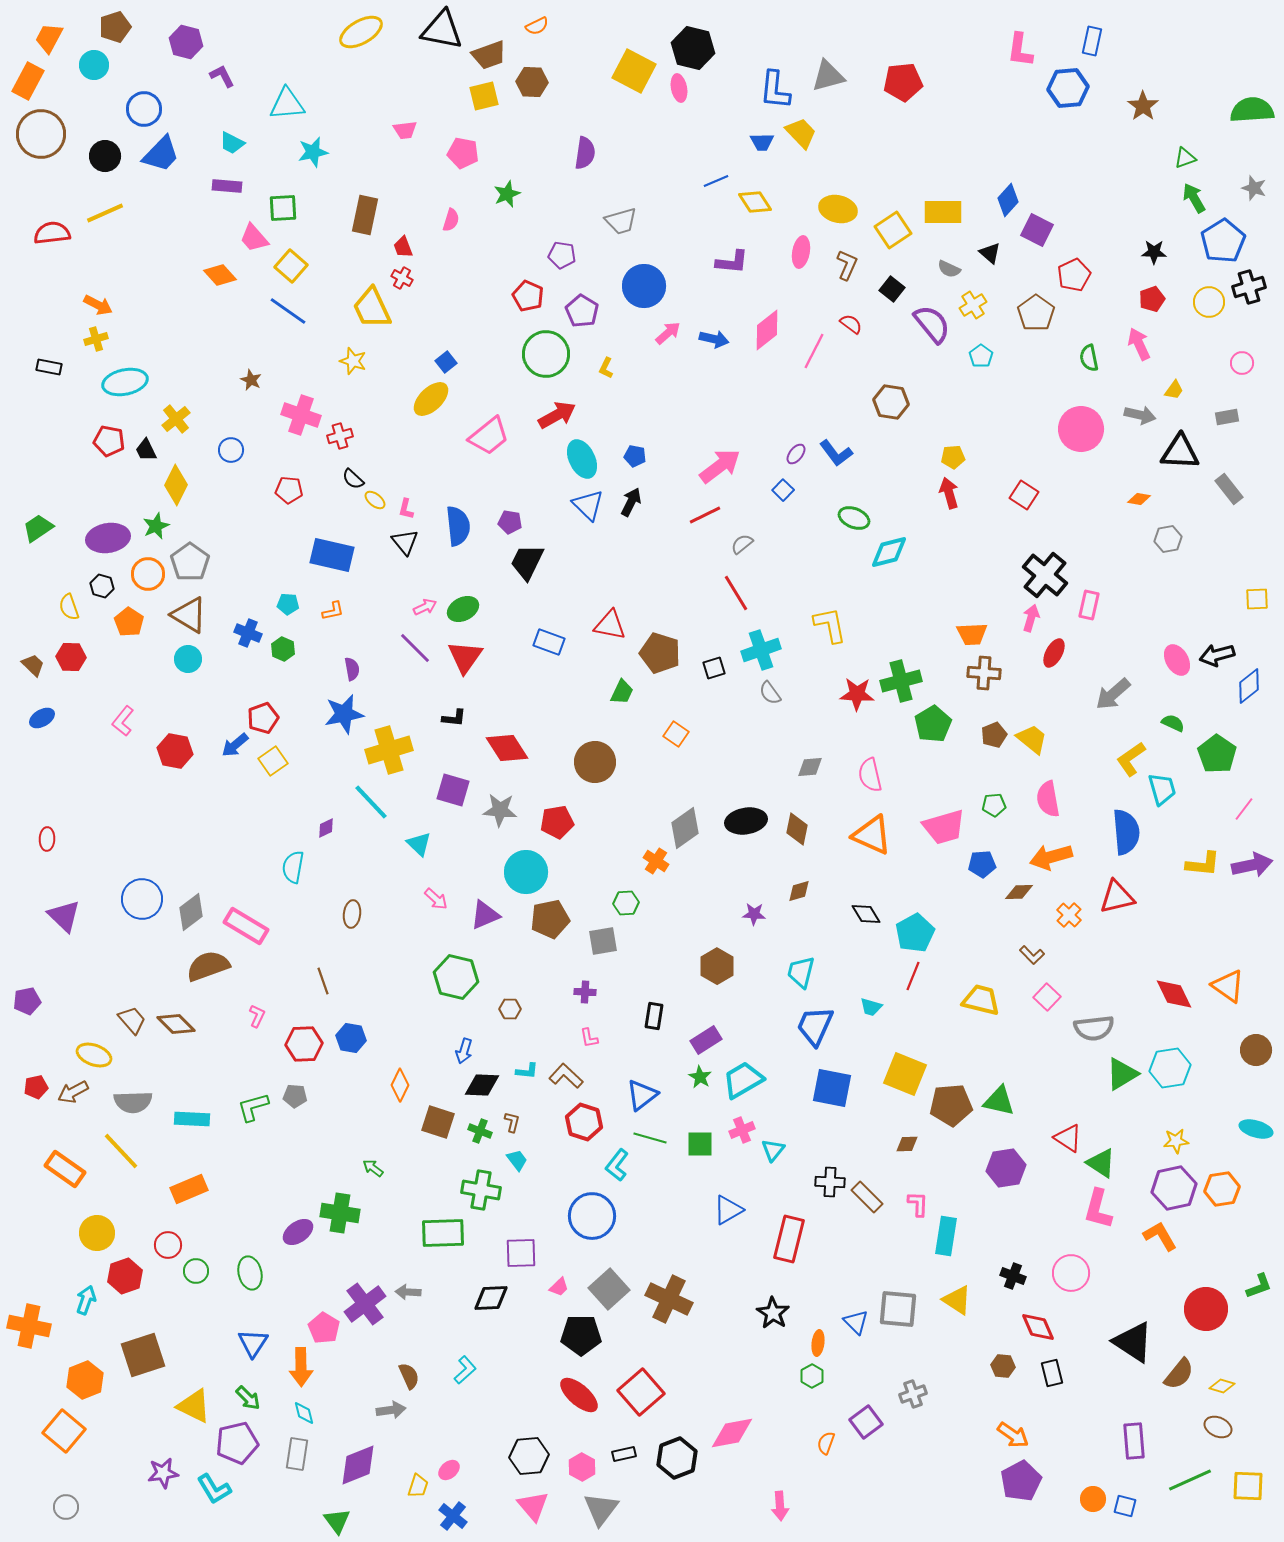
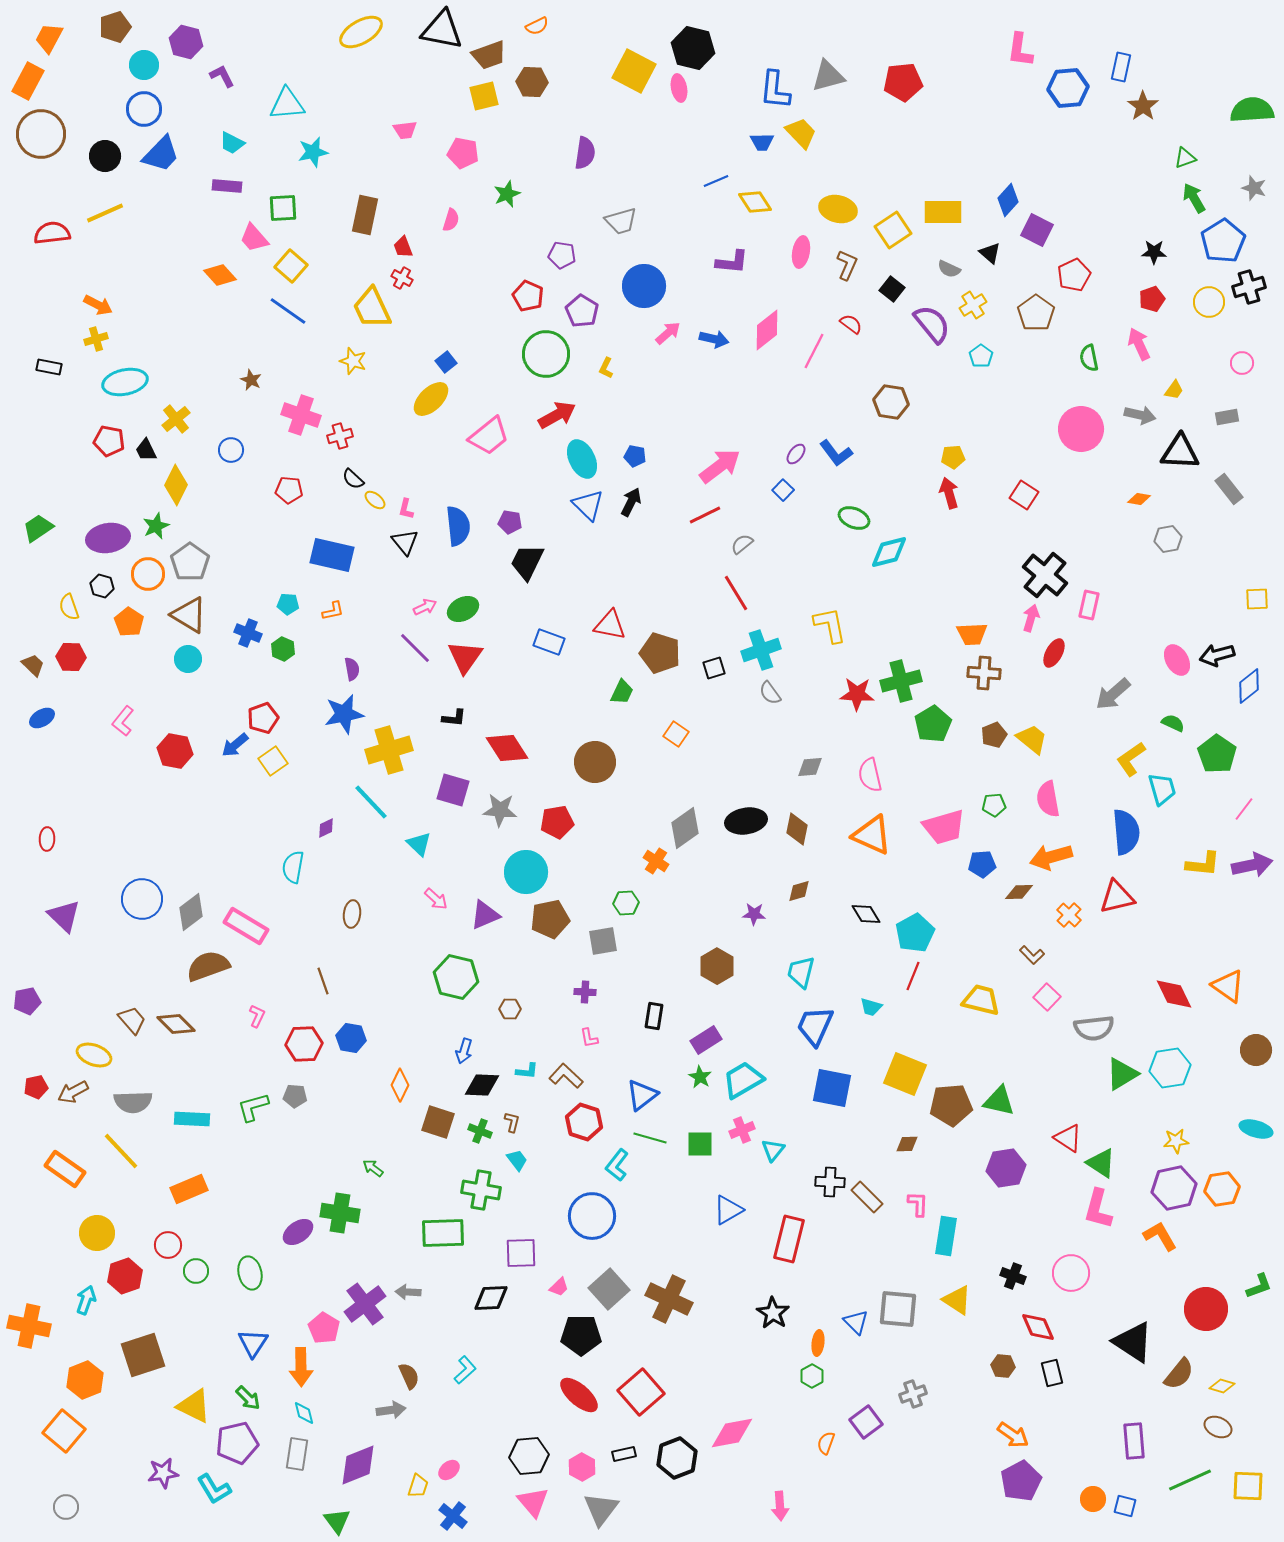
blue rectangle at (1092, 41): moved 29 px right, 26 px down
cyan circle at (94, 65): moved 50 px right
pink triangle at (533, 1506): moved 4 px up
